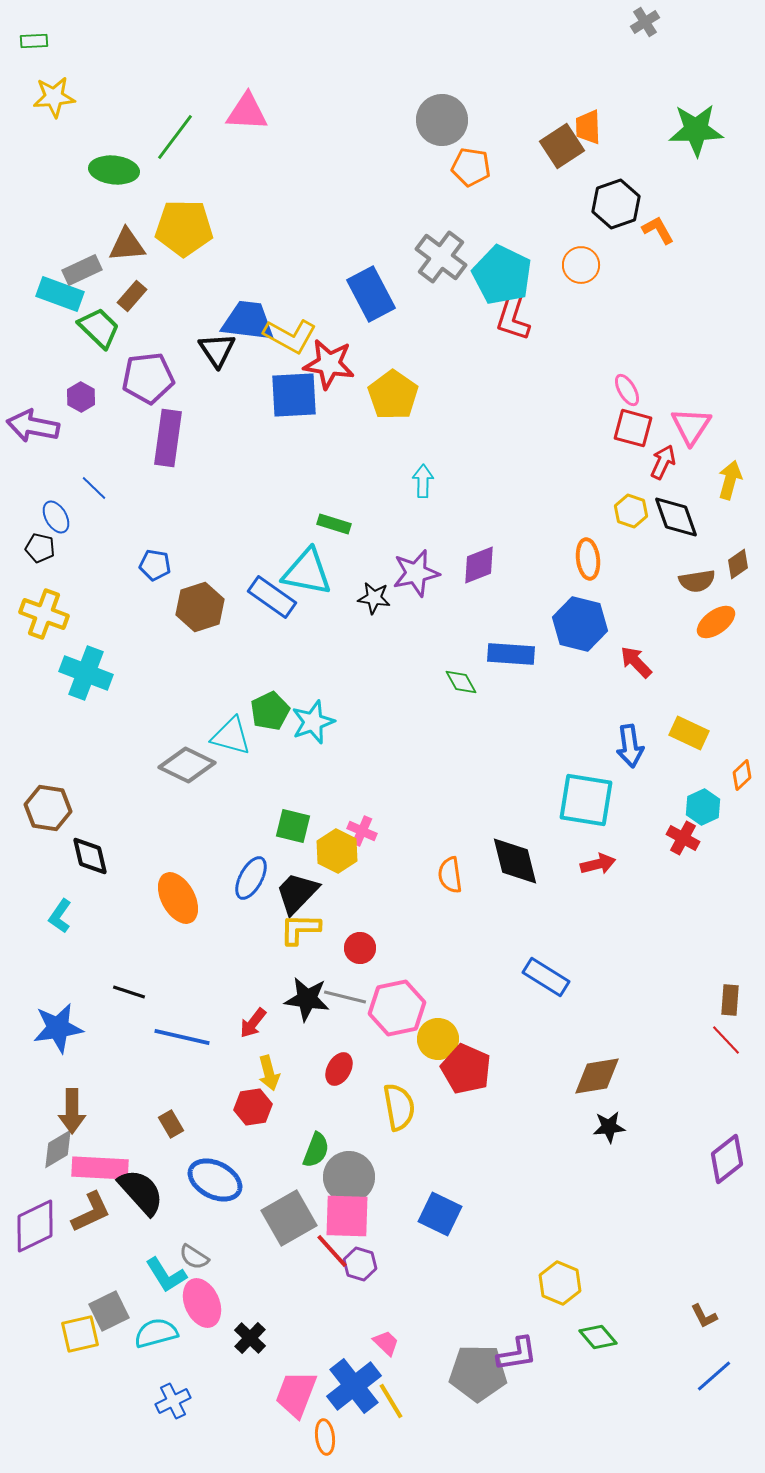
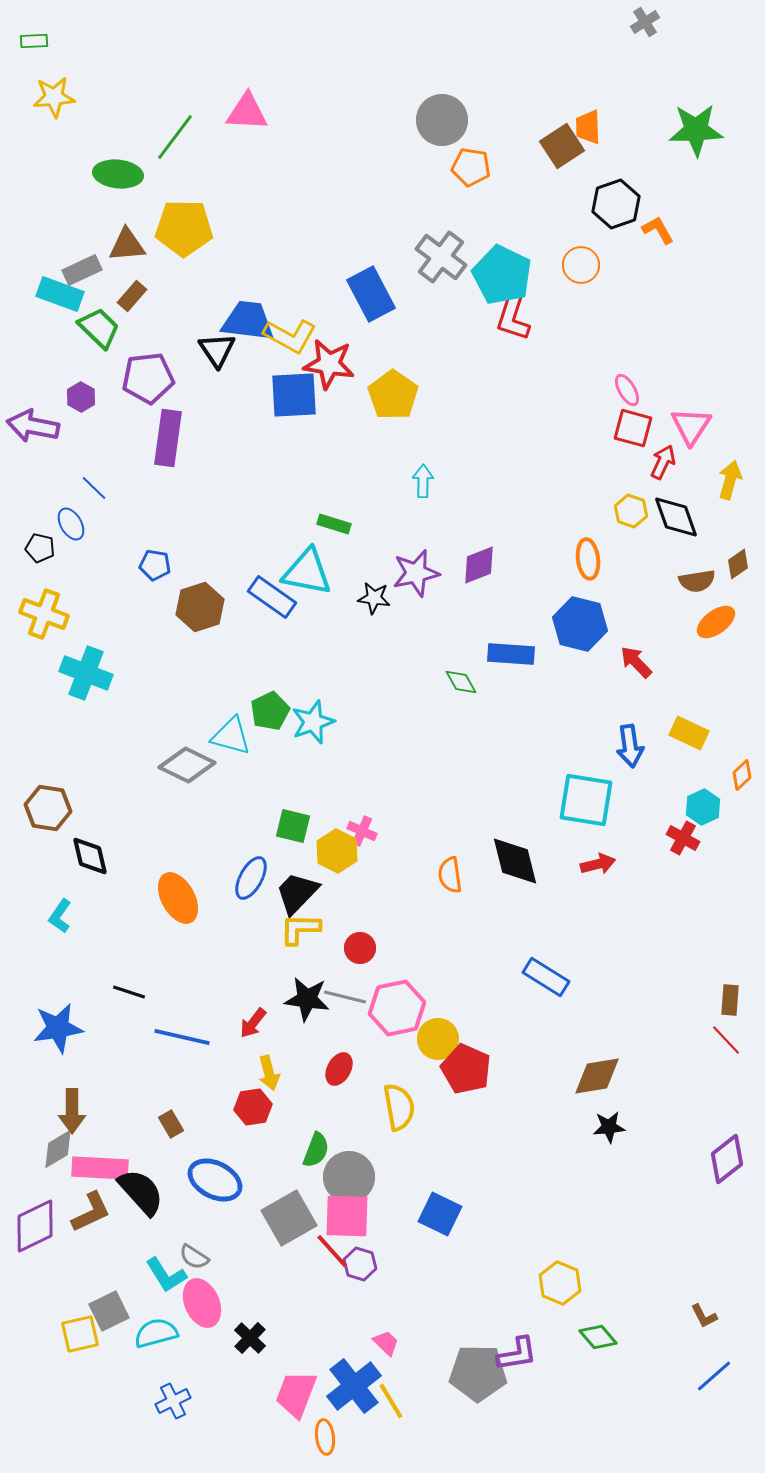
green ellipse at (114, 170): moved 4 px right, 4 px down
blue ellipse at (56, 517): moved 15 px right, 7 px down
